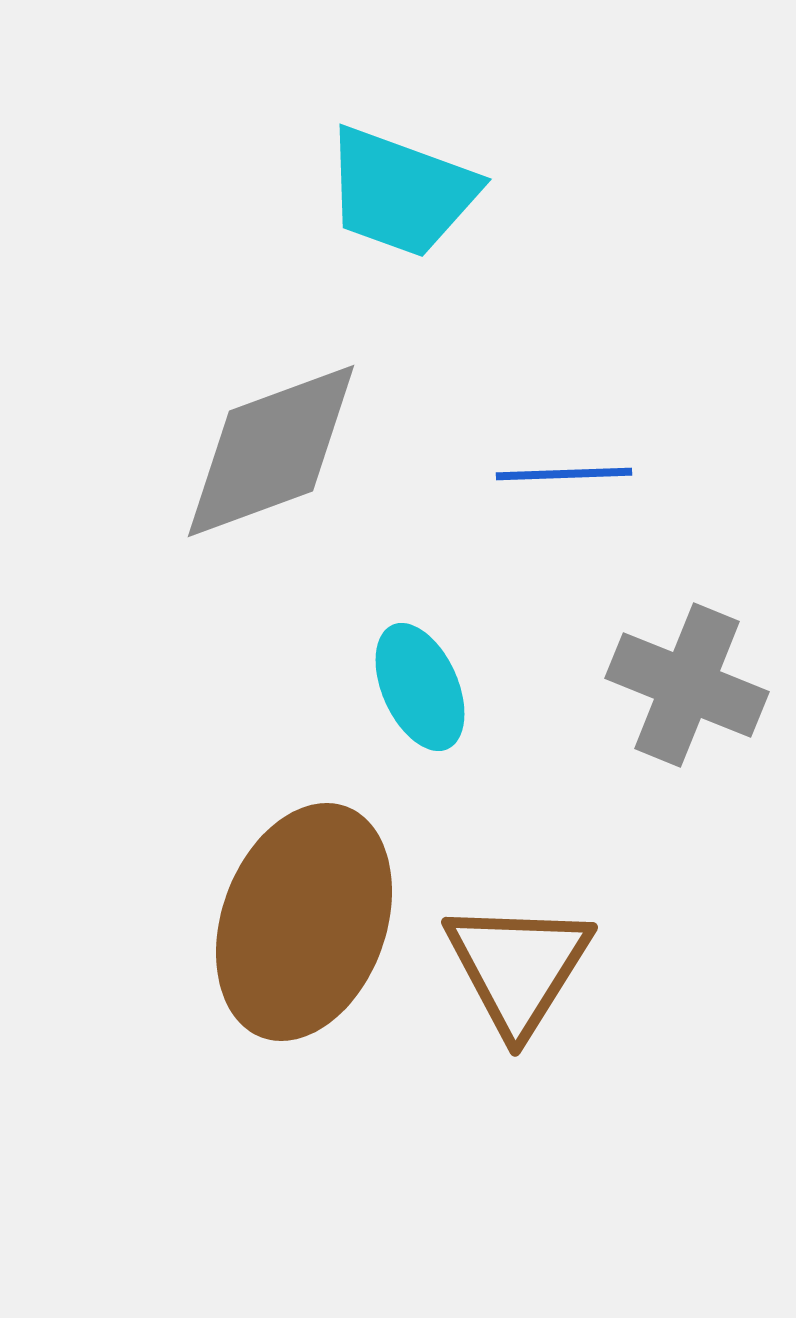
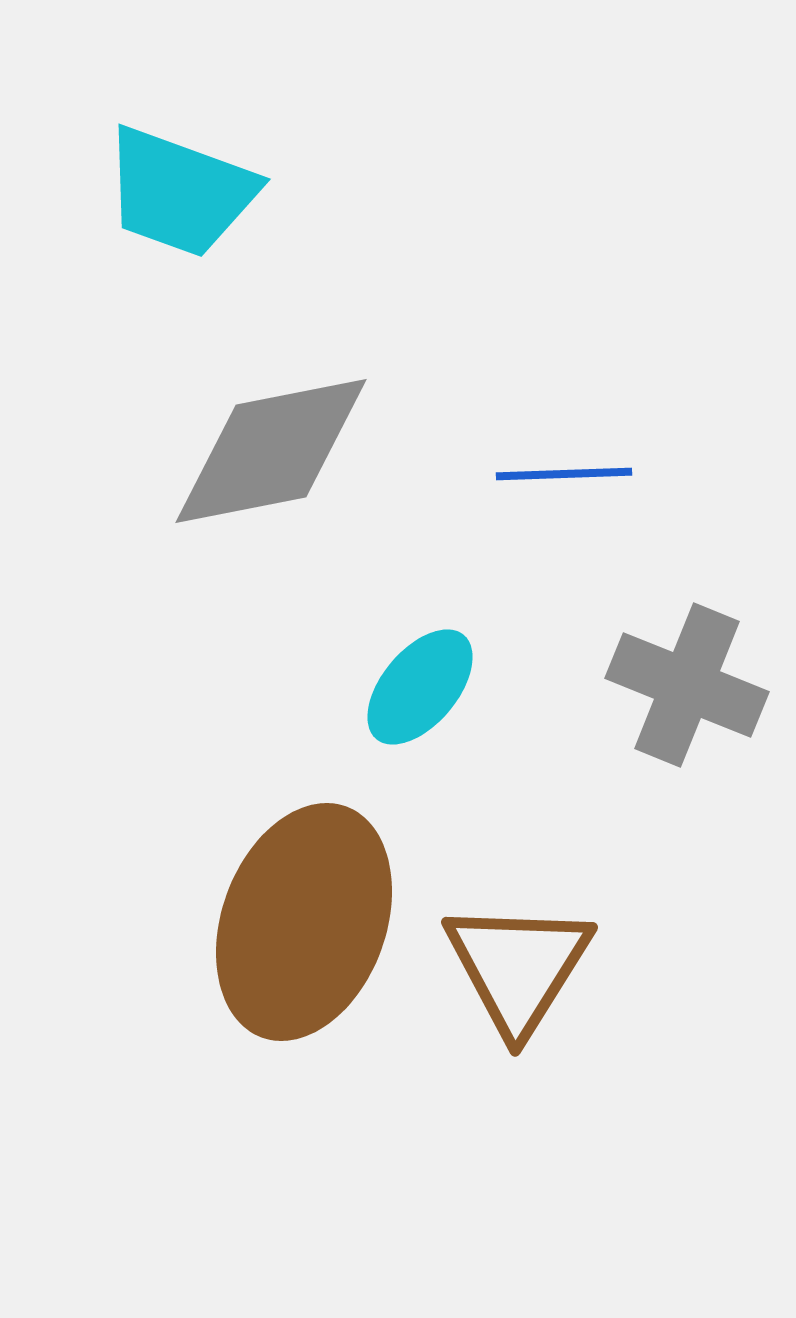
cyan trapezoid: moved 221 px left
gray diamond: rotated 9 degrees clockwise
cyan ellipse: rotated 64 degrees clockwise
